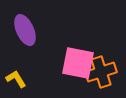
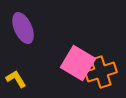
purple ellipse: moved 2 px left, 2 px up
pink square: rotated 20 degrees clockwise
